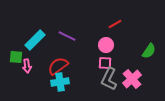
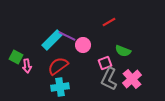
red line: moved 6 px left, 2 px up
cyan rectangle: moved 17 px right
pink circle: moved 23 px left
green semicircle: moved 26 px left; rotated 77 degrees clockwise
green square: rotated 24 degrees clockwise
pink square: rotated 24 degrees counterclockwise
cyan cross: moved 5 px down
